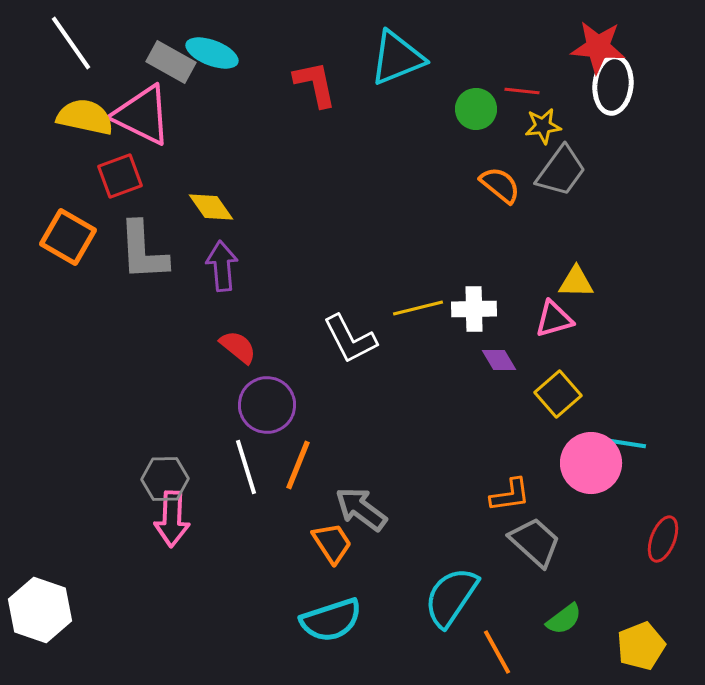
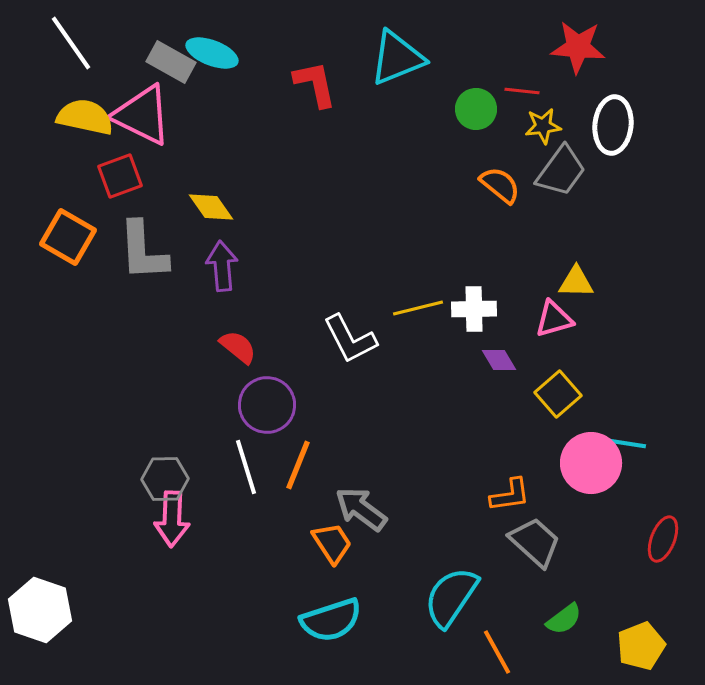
red star at (598, 47): moved 20 px left
white ellipse at (613, 85): moved 40 px down
